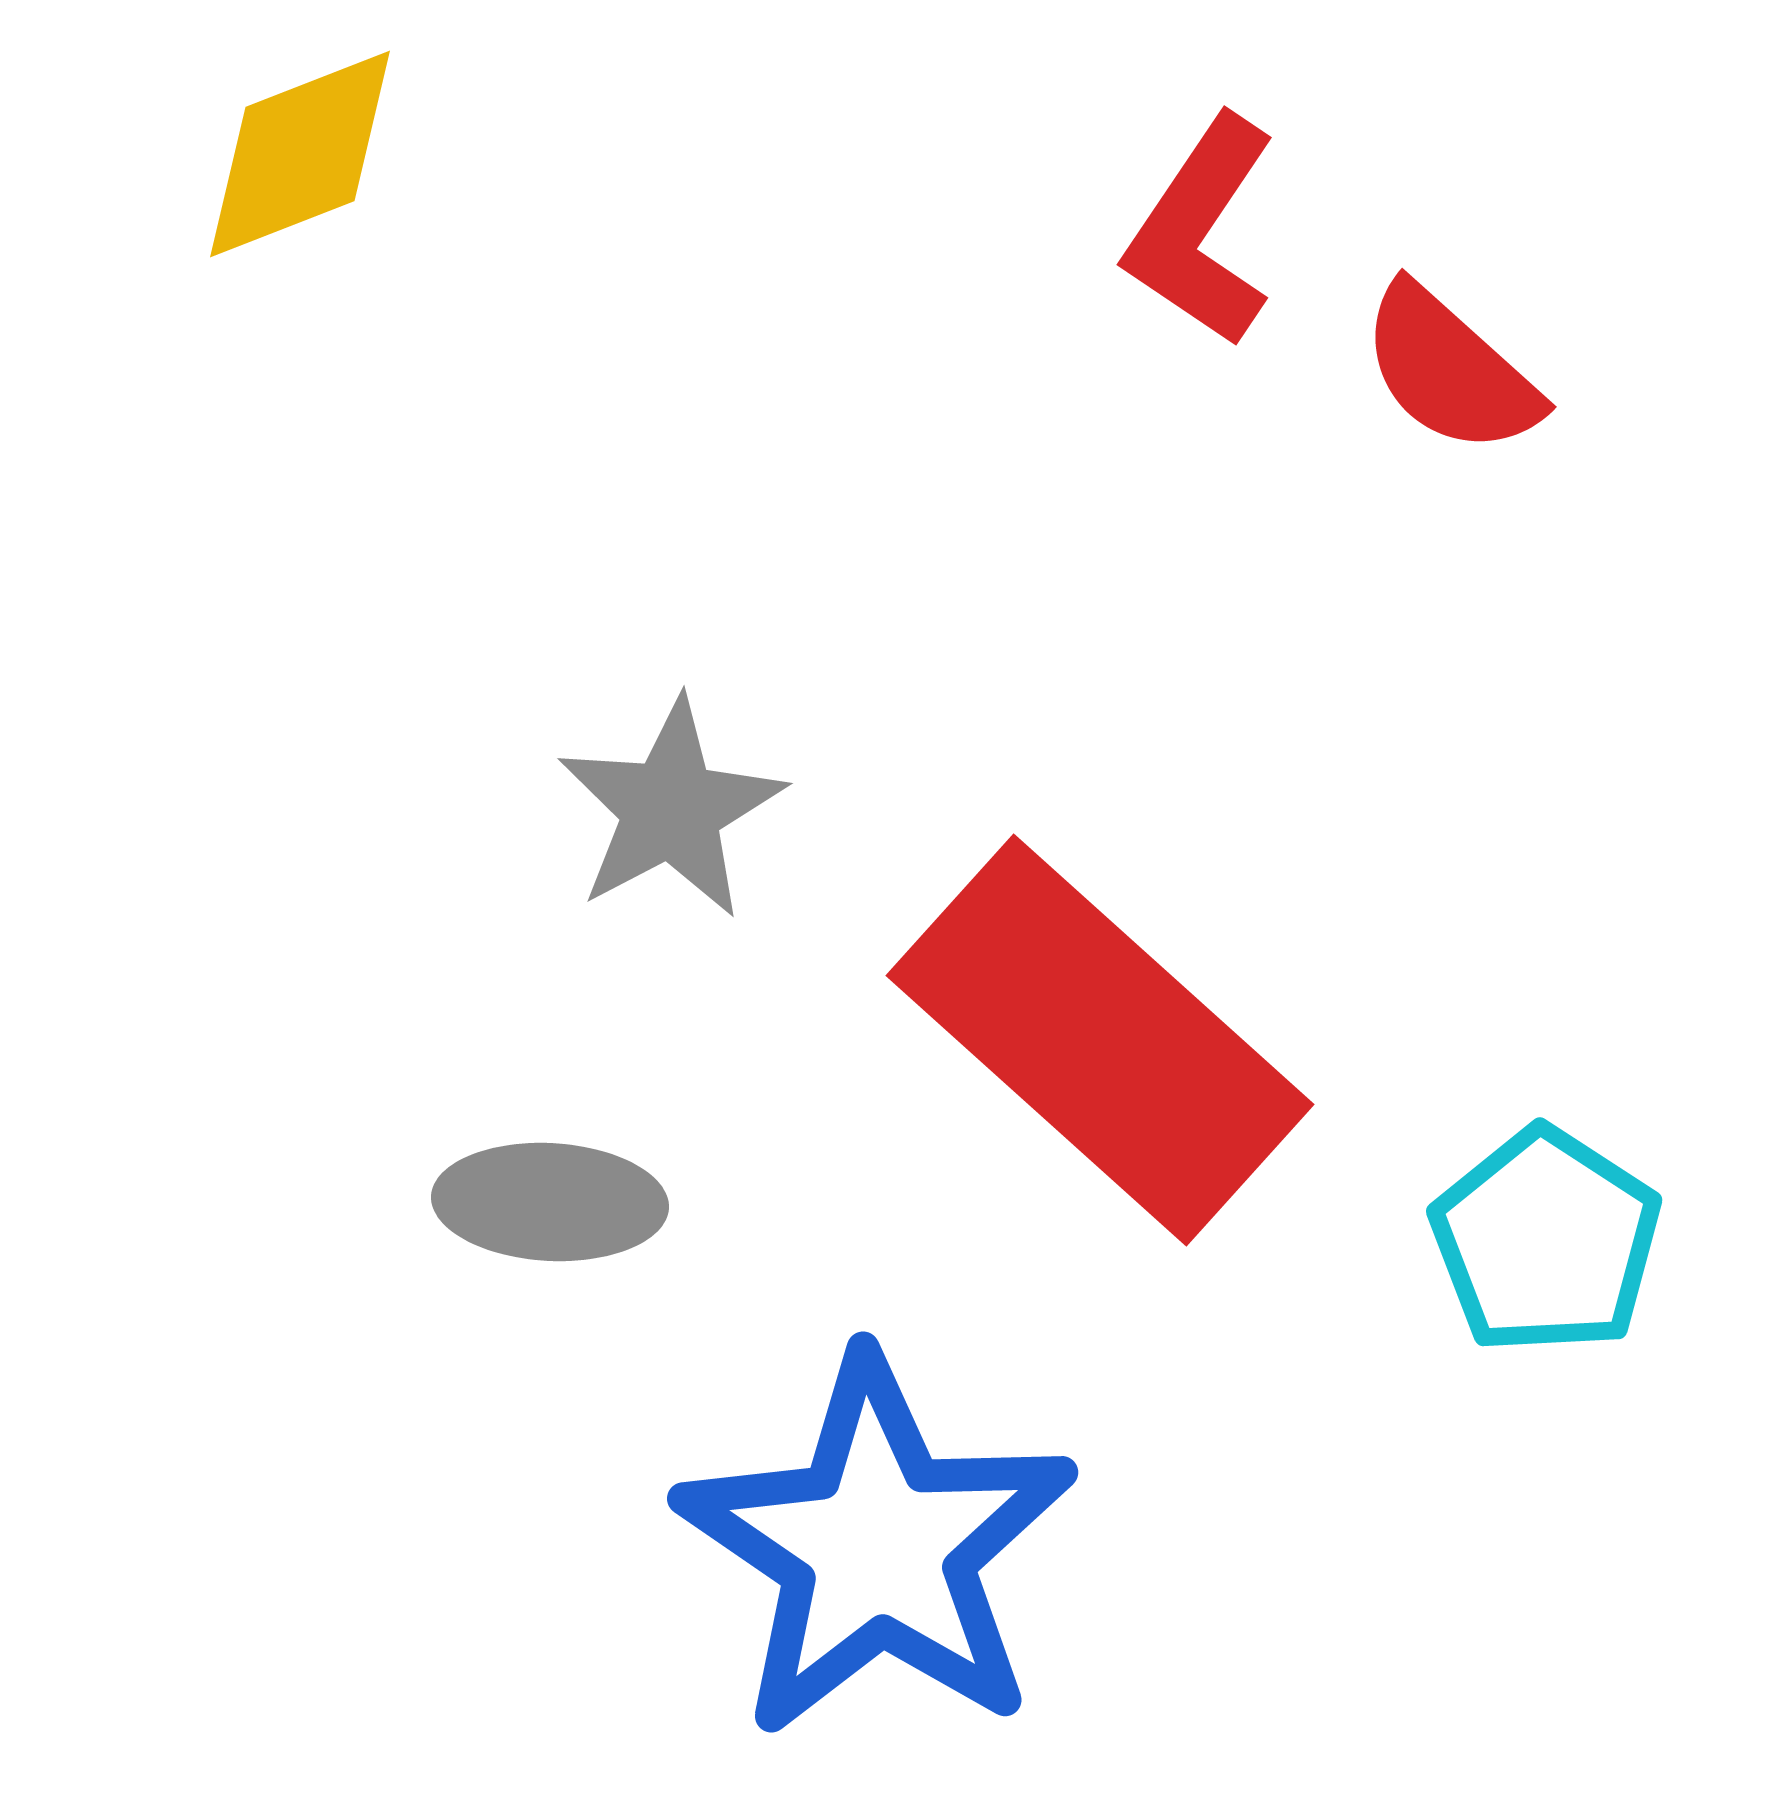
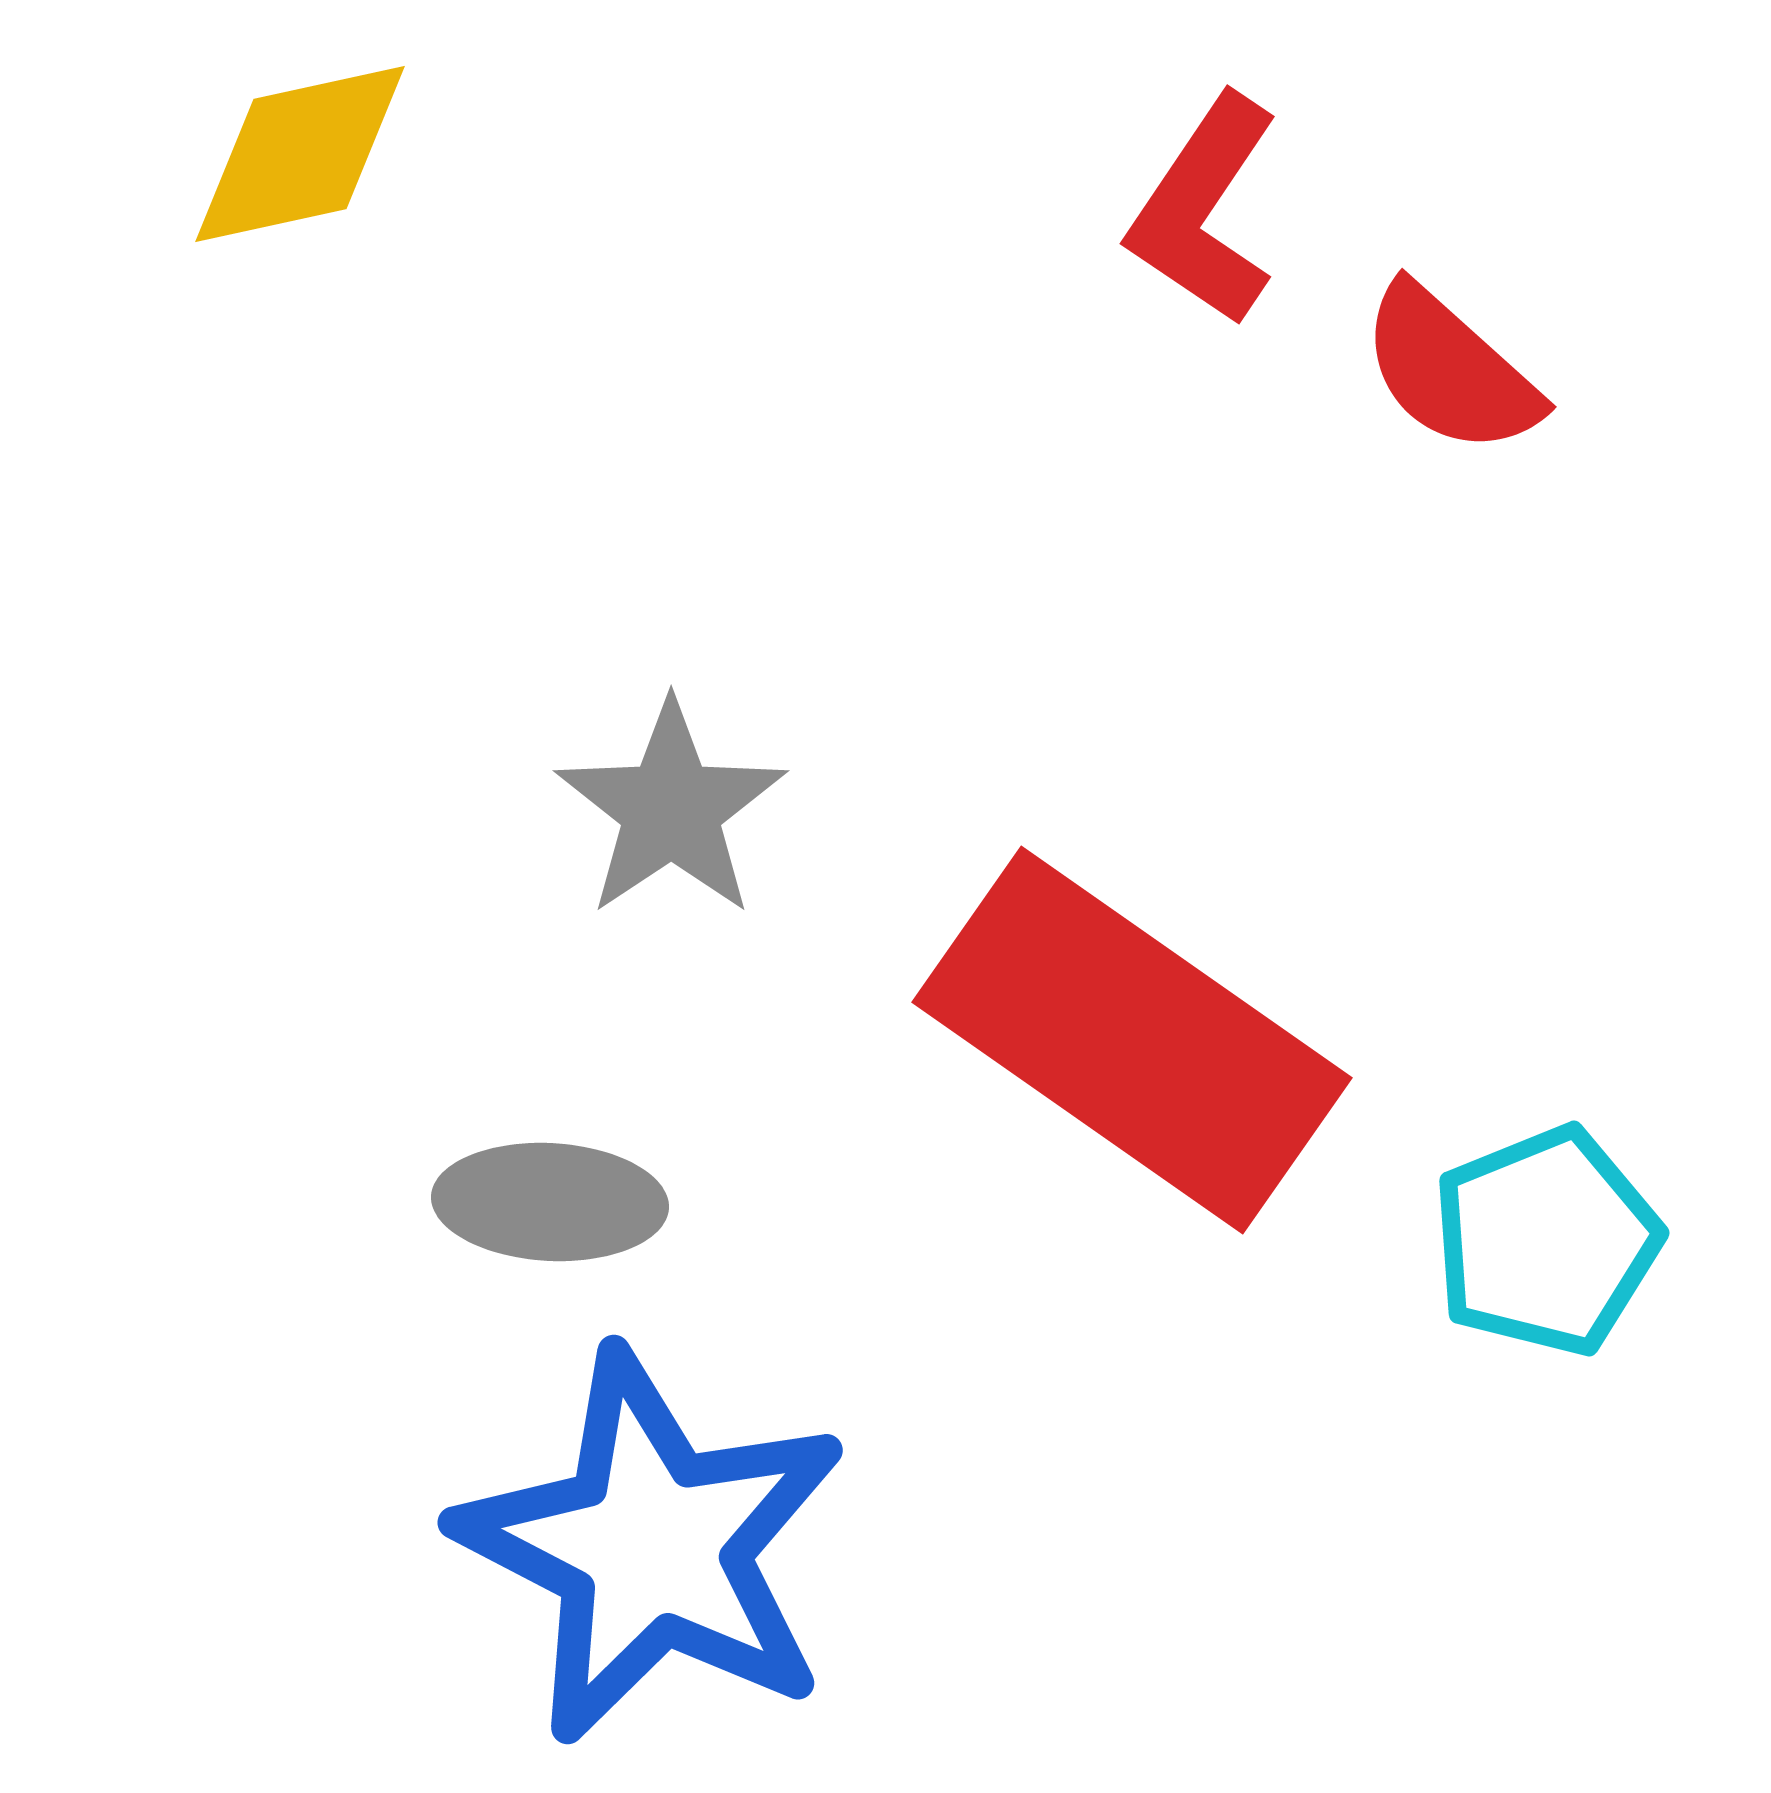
yellow diamond: rotated 9 degrees clockwise
red L-shape: moved 3 px right, 21 px up
gray star: rotated 6 degrees counterclockwise
red rectangle: moved 32 px right; rotated 7 degrees counterclockwise
cyan pentagon: rotated 17 degrees clockwise
blue star: moved 225 px left; rotated 7 degrees counterclockwise
